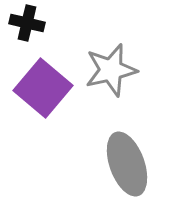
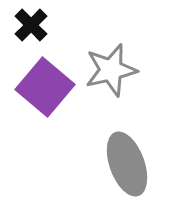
black cross: moved 4 px right, 2 px down; rotated 32 degrees clockwise
purple square: moved 2 px right, 1 px up
